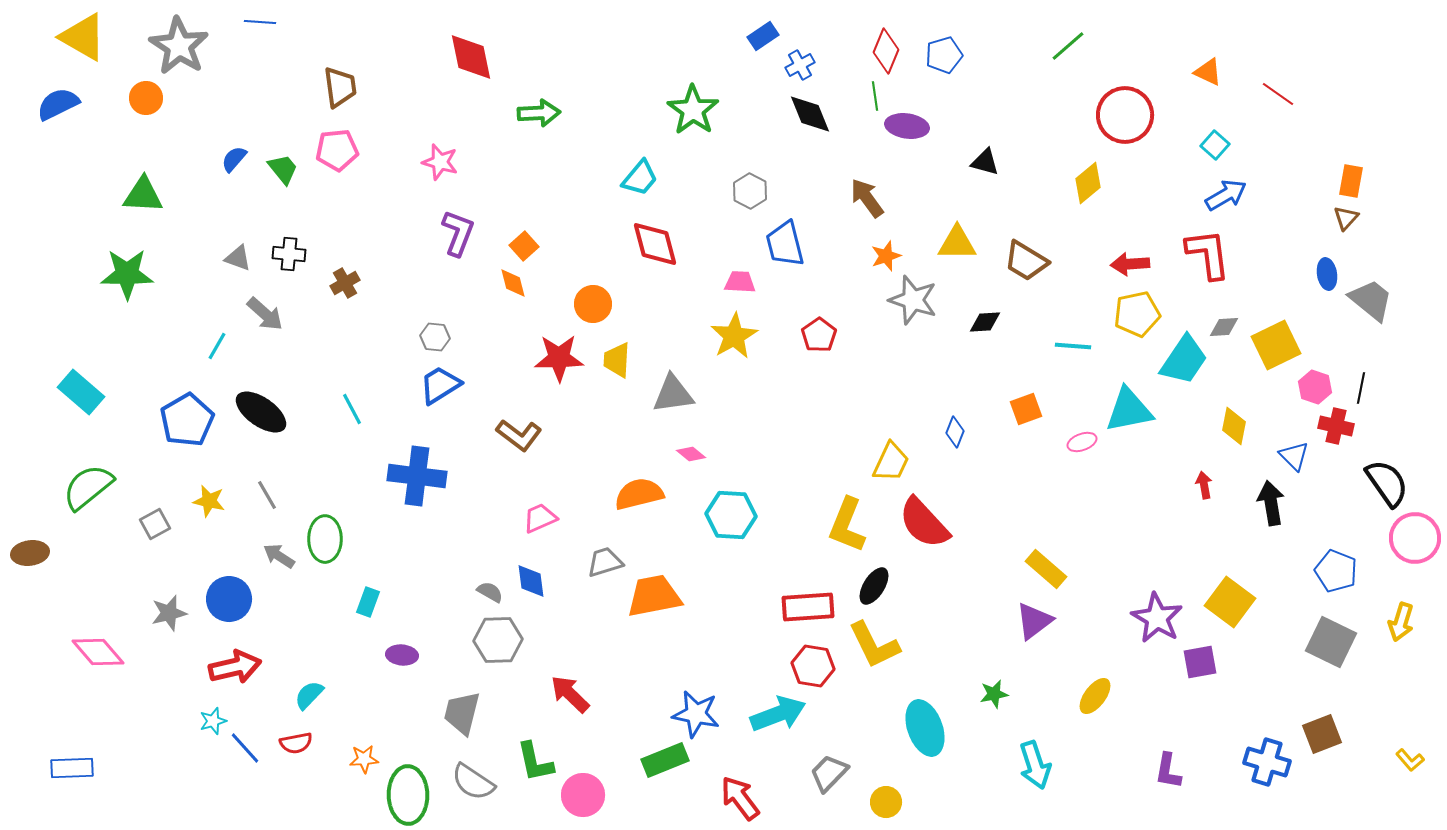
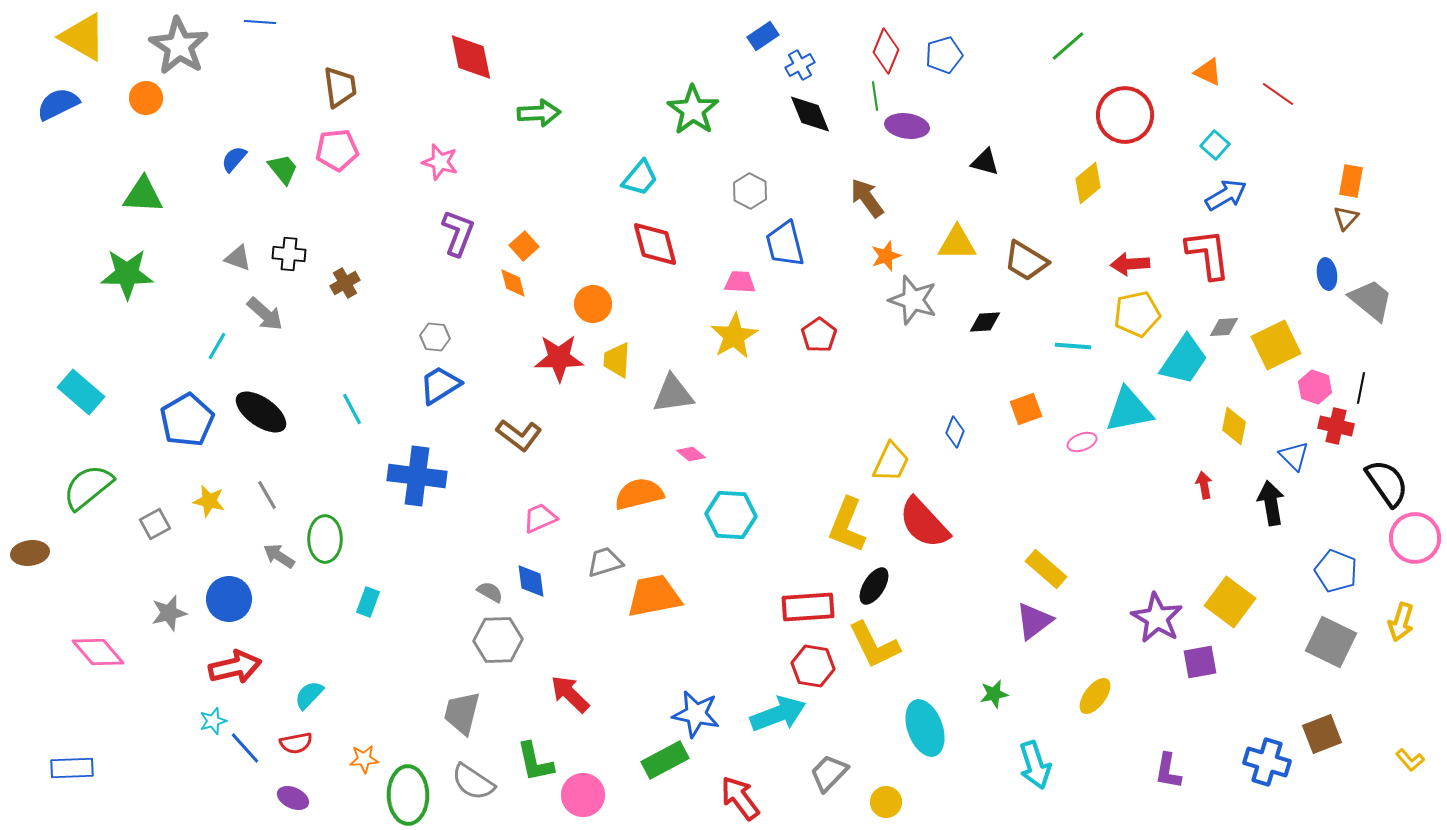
purple ellipse at (402, 655): moved 109 px left, 143 px down; rotated 20 degrees clockwise
green rectangle at (665, 760): rotated 6 degrees counterclockwise
